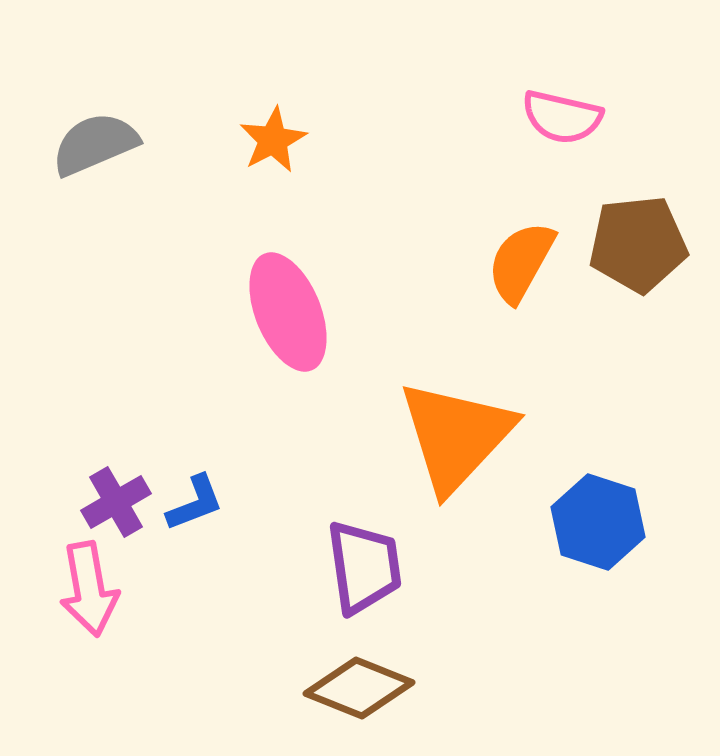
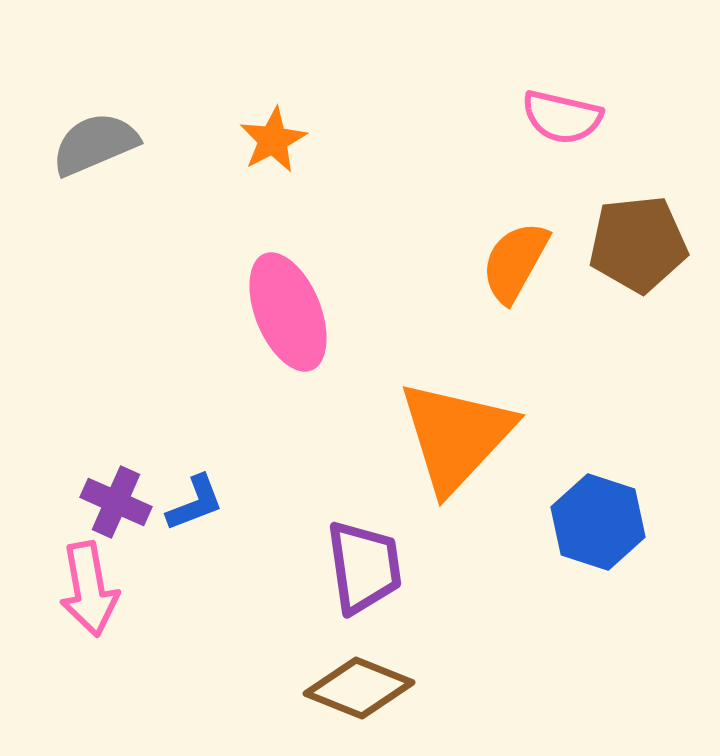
orange semicircle: moved 6 px left
purple cross: rotated 36 degrees counterclockwise
